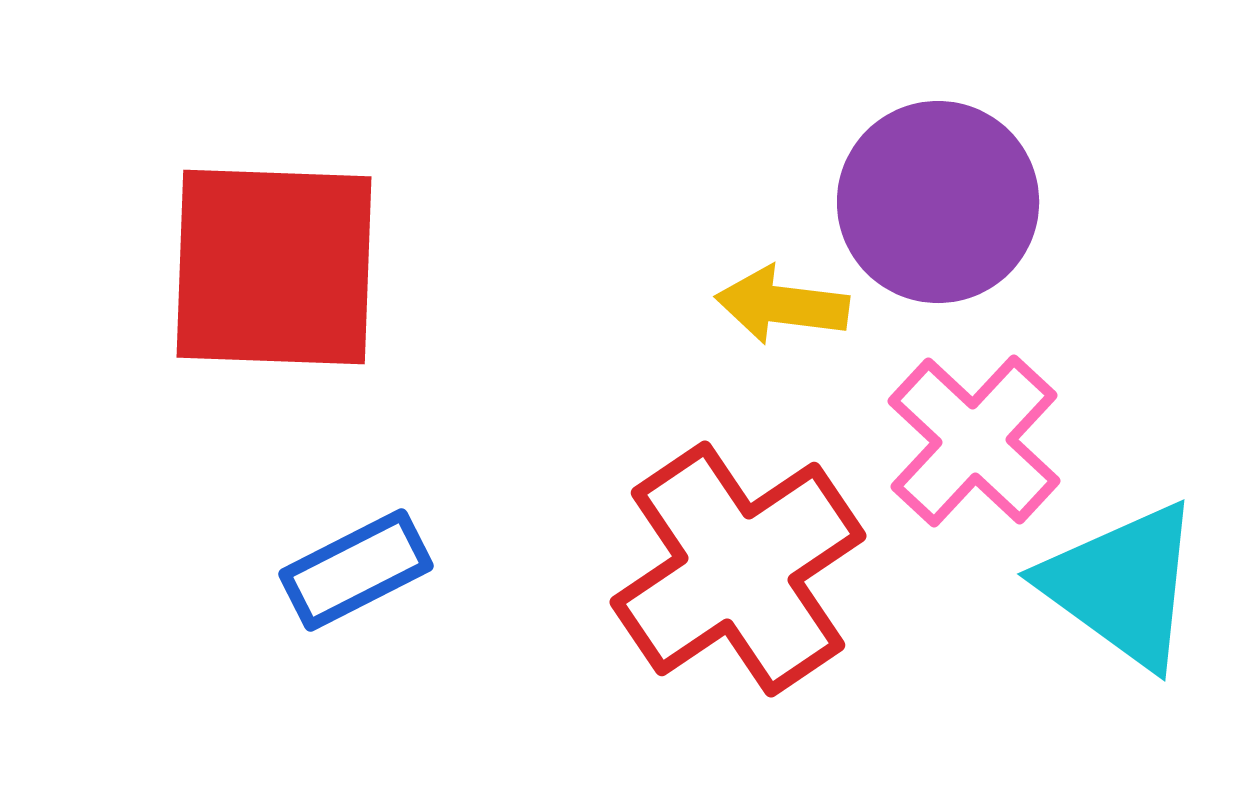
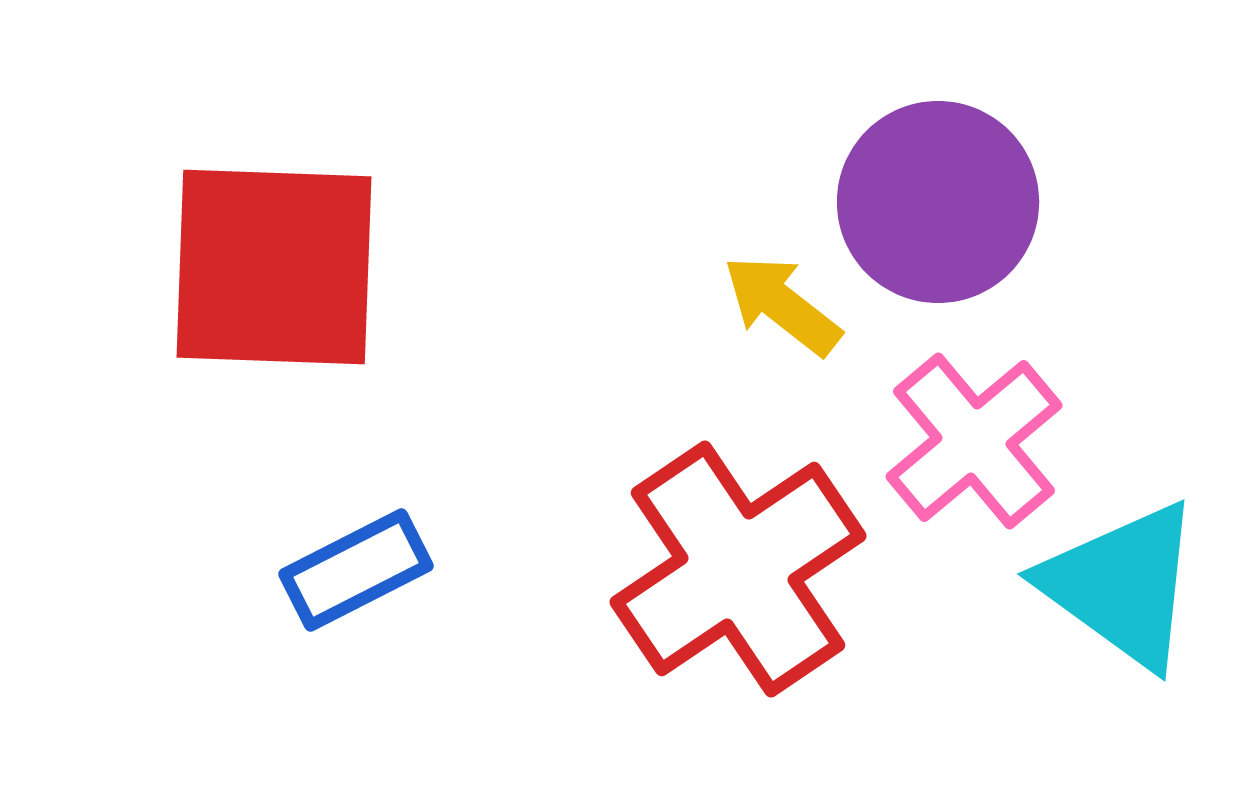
yellow arrow: rotated 31 degrees clockwise
pink cross: rotated 7 degrees clockwise
